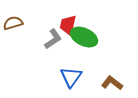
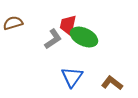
blue triangle: moved 1 px right
